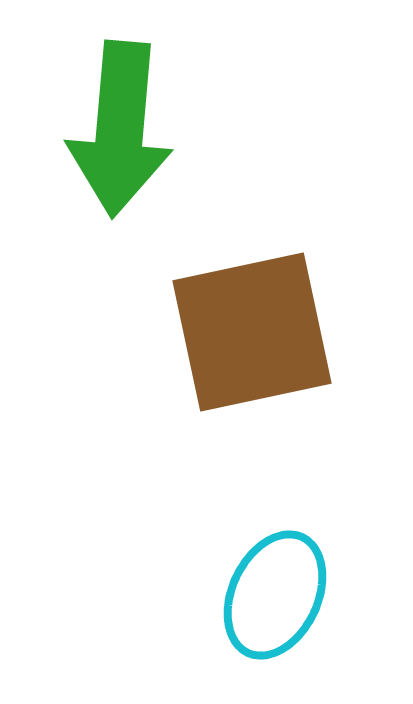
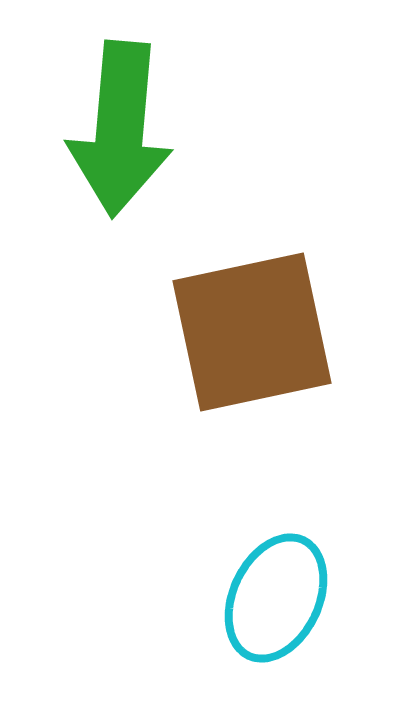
cyan ellipse: moved 1 px right, 3 px down
